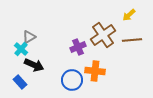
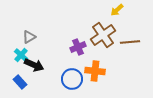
yellow arrow: moved 12 px left, 5 px up
brown line: moved 2 px left, 2 px down
cyan cross: moved 6 px down
blue circle: moved 1 px up
